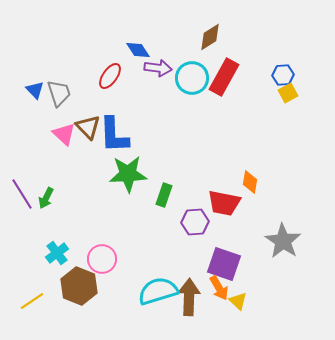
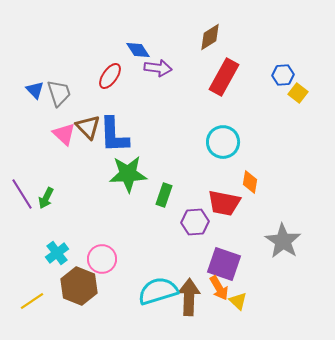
cyan circle: moved 31 px right, 64 px down
yellow square: moved 10 px right; rotated 24 degrees counterclockwise
